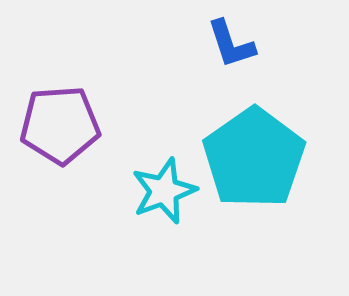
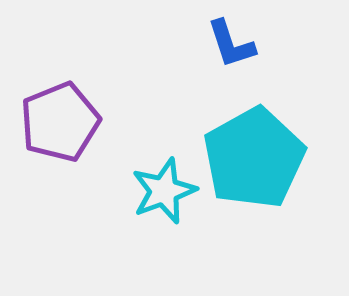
purple pentagon: moved 3 px up; rotated 18 degrees counterclockwise
cyan pentagon: rotated 6 degrees clockwise
